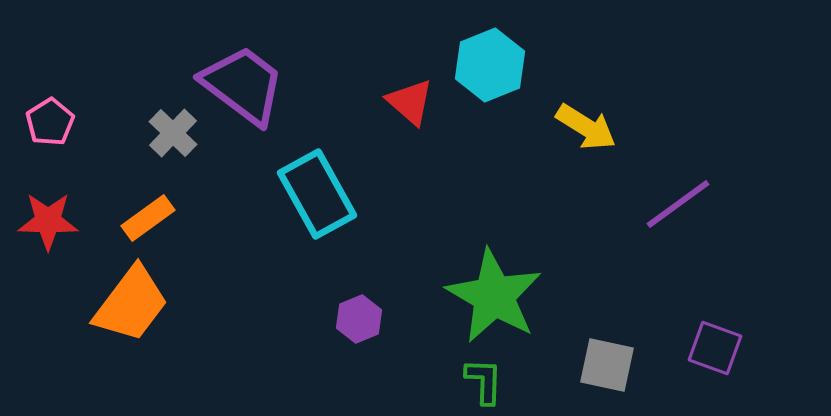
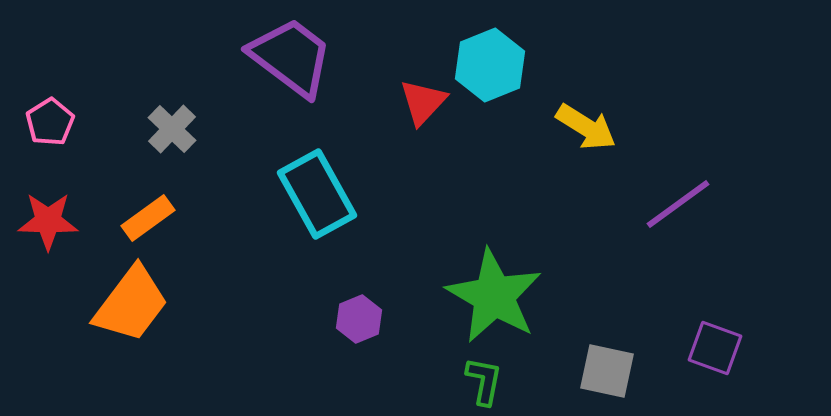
purple trapezoid: moved 48 px right, 28 px up
red triangle: moved 13 px right; rotated 32 degrees clockwise
gray cross: moved 1 px left, 4 px up
gray square: moved 6 px down
green L-shape: rotated 9 degrees clockwise
